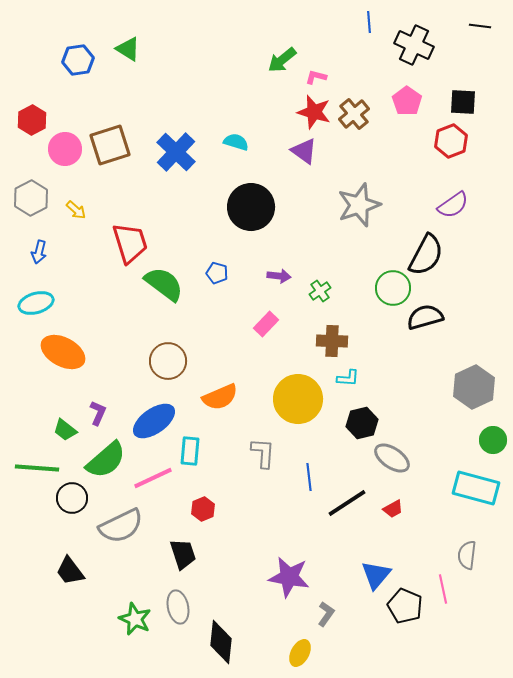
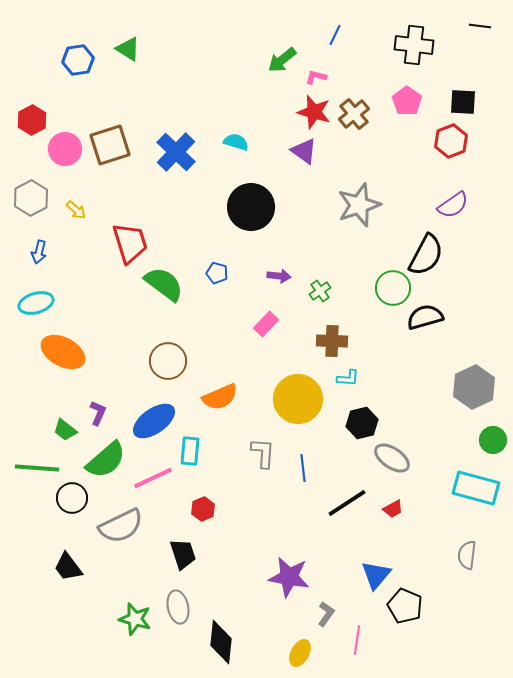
blue line at (369, 22): moved 34 px left, 13 px down; rotated 30 degrees clockwise
black cross at (414, 45): rotated 18 degrees counterclockwise
blue line at (309, 477): moved 6 px left, 9 px up
black trapezoid at (70, 571): moved 2 px left, 4 px up
pink line at (443, 589): moved 86 px left, 51 px down; rotated 20 degrees clockwise
green star at (135, 619): rotated 8 degrees counterclockwise
